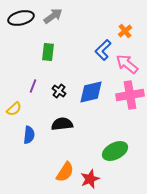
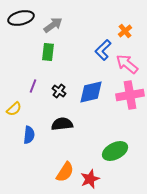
gray arrow: moved 9 px down
